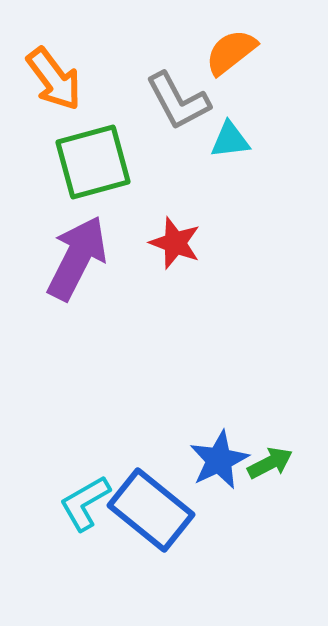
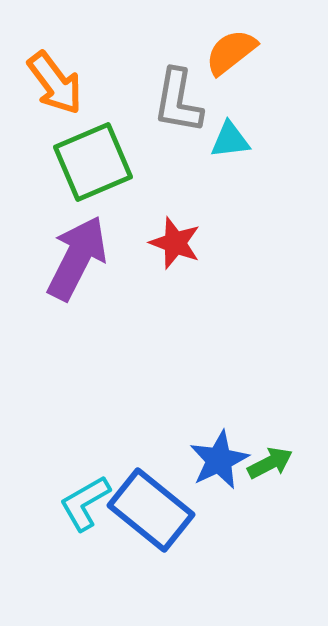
orange arrow: moved 1 px right, 4 px down
gray L-shape: rotated 38 degrees clockwise
green square: rotated 8 degrees counterclockwise
